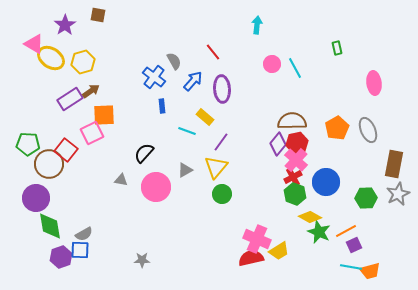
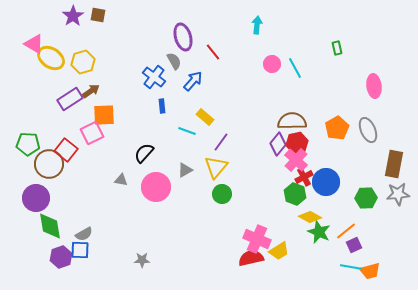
purple star at (65, 25): moved 8 px right, 9 px up
pink ellipse at (374, 83): moved 3 px down
purple ellipse at (222, 89): moved 39 px left, 52 px up; rotated 12 degrees counterclockwise
red cross at (293, 177): moved 11 px right
gray star at (398, 194): rotated 20 degrees clockwise
orange line at (346, 231): rotated 10 degrees counterclockwise
